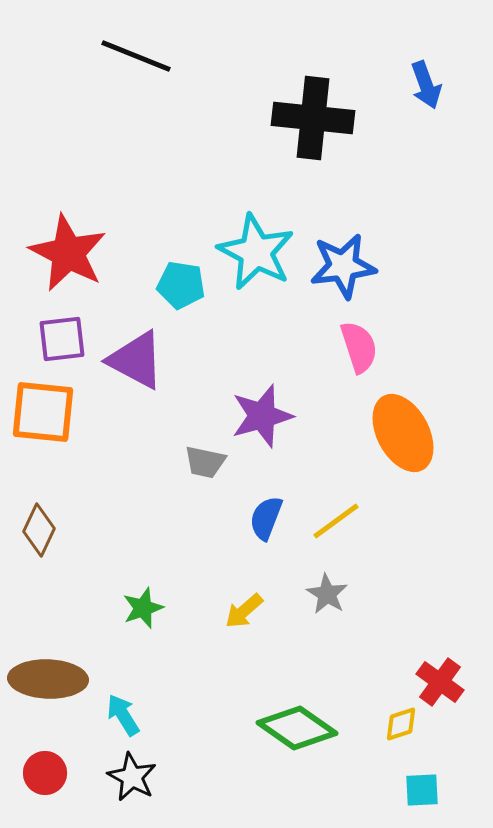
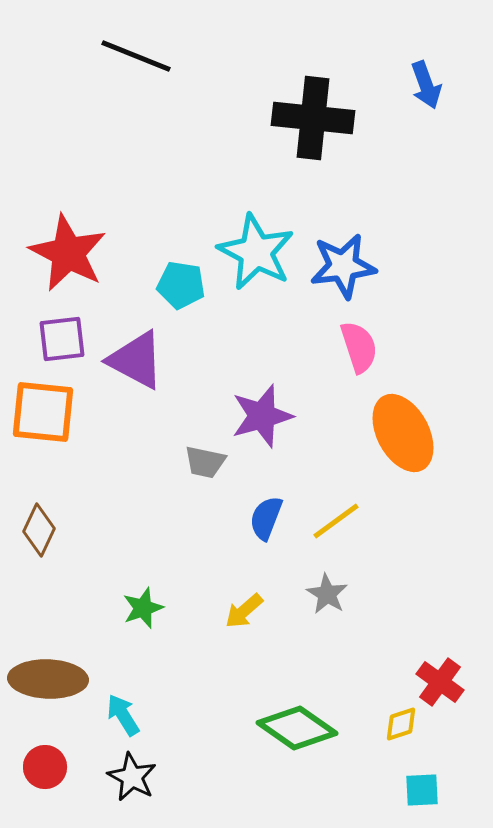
red circle: moved 6 px up
